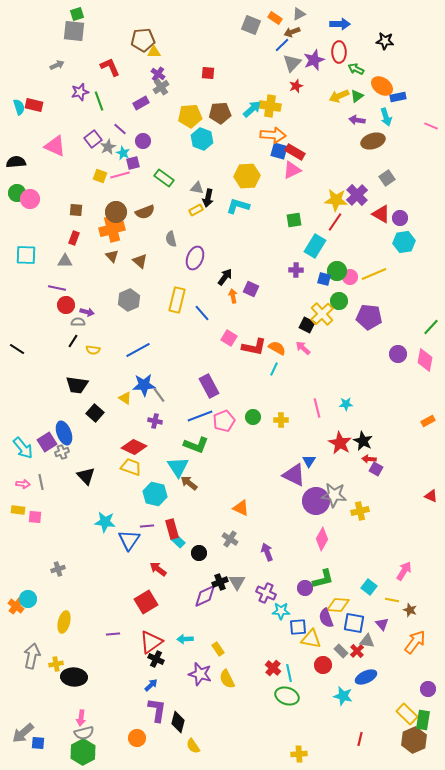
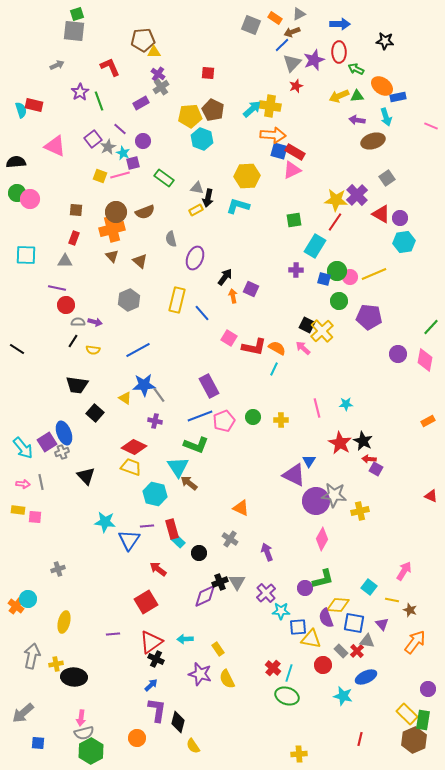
purple star at (80, 92): rotated 18 degrees counterclockwise
green triangle at (357, 96): rotated 32 degrees clockwise
cyan semicircle at (19, 107): moved 2 px right, 3 px down
brown pentagon at (220, 113): moved 7 px left, 3 px up; rotated 30 degrees clockwise
purple arrow at (87, 312): moved 8 px right, 10 px down
yellow cross at (322, 314): moved 17 px down
purple cross at (266, 593): rotated 24 degrees clockwise
cyan line at (289, 673): rotated 30 degrees clockwise
gray arrow at (23, 733): moved 20 px up
green hexagon at (83, 752): moved 8 px right, 1 px up
